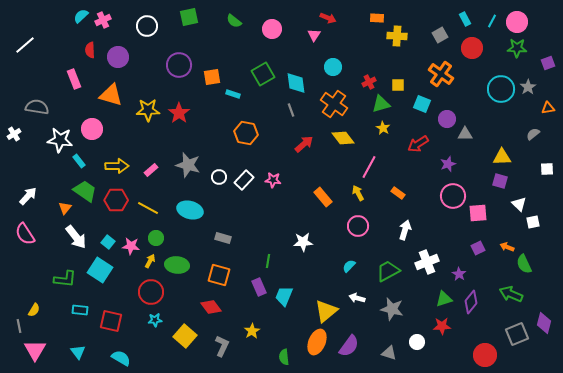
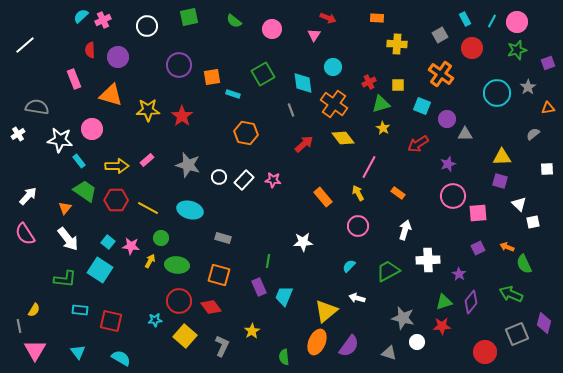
yellow cross at (397, 36): moved 8 px down
green star at (517, 48): moved 2 px down; rotated 18 degrees counterclockwise
cyan diamond at (296, 83): moved 7 px right
cyan circle at (501, 89): moved 4 px left, 4 px down
cyan square at (422, 104): moved 2 px down
red star at (179, 113): moved 3 px right, 3 px down
white cross at (14, 134): moved 4 px right
pink rectangle at (151, 170): moved 4 px left, 10 px up
white arrow at (76, 237): moved 8 px left, 2 px down
green circle at (156, 238): moved 5 px right
white cross at (427, 262): moved 1 px right, 2 px up; rotated 20 degrees clockwise
red circle at (151, 292): moved 28 px right, 9 px down
green triangle at (444, 299): moved 3 px down
gray star at (392, 309): moved 11 px right, 9 px down
red circle at (485, 355): moved 3 px up
